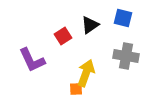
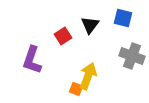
black triangle: rotated 18 degrees counterclockwise
gray cross: moved 6 px right; rotated 10 degrees clockwise
purple L-shape: rotated 44 degrees clockwise
yellow arrow: moved 2 px right, 3 px down
orange square: rotated 24 degrees clockwise
